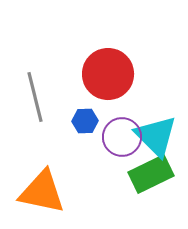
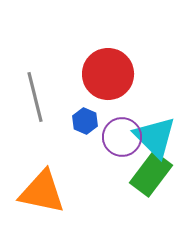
blue hexagon: rotated 25 degrees clockwise
cyan triangle: moved 1 px left, 1 px down
green rectangle: rotated 27 degrees counterclockwise
